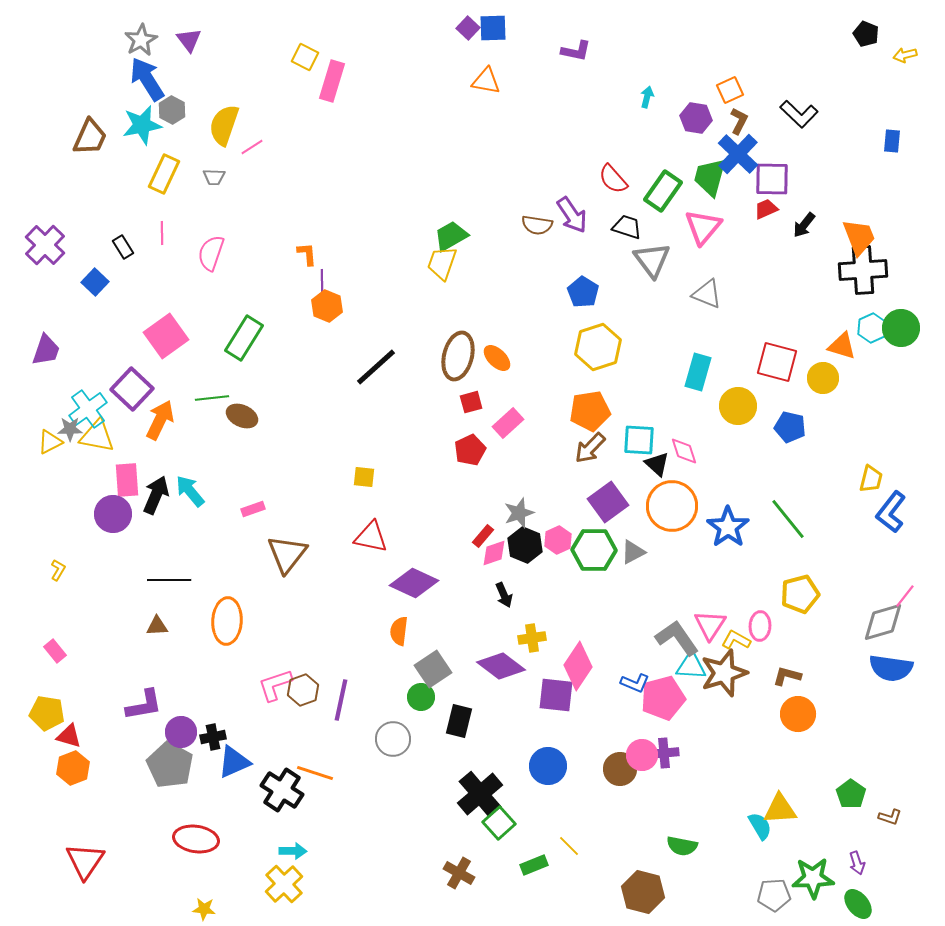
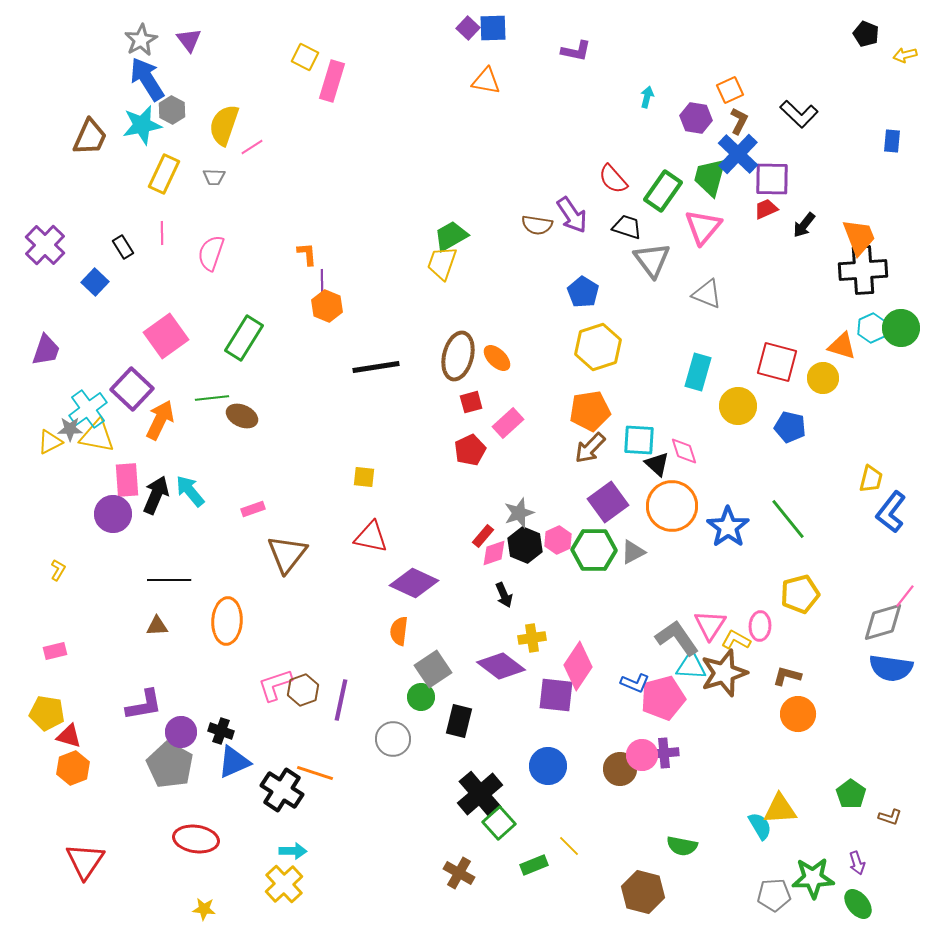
black line at (376, 367): rotated 33 degrees clockwise
pink rectangle at (55, 651): rotated 65 degrees counterclockwise
black cross at (213, 737): moved 8 px right, 6 px up; rotated 30 degrees clockwise
